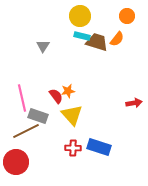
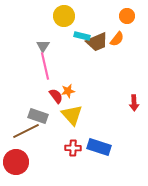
yellow circle: moved 16 px left
brown trapezoid: rotated 140 degrees clockwise
pink line: moved 23 px right, 32 px up
red arrow: rotated 98 degrees clockwise
